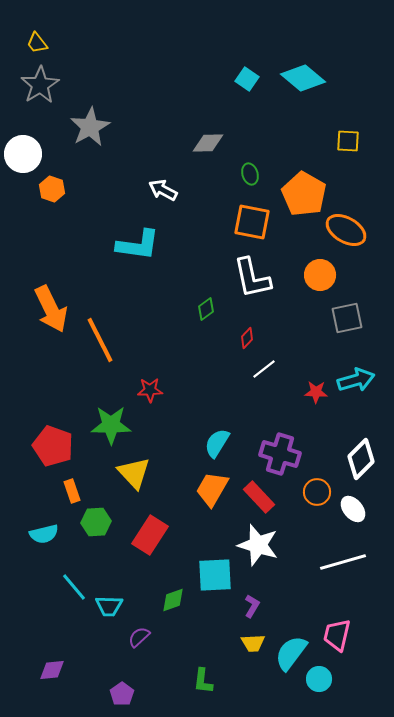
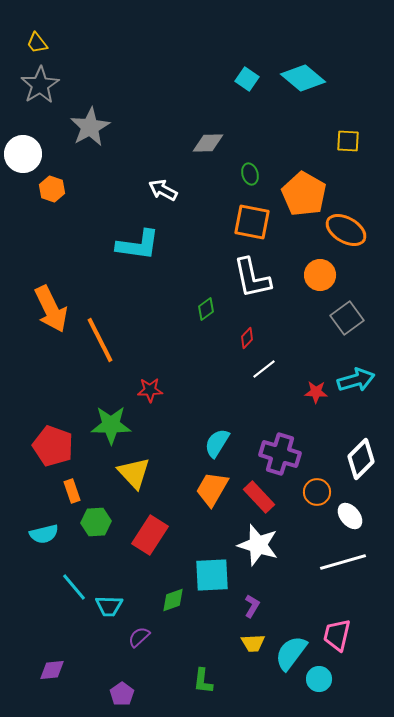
gray square at (347, 318): rotated 24 degrees counterclockwise
white ellipse at (353, 509): moved 3 px left, 7 px down
cyan square at (215, 575): moved 3 px left
